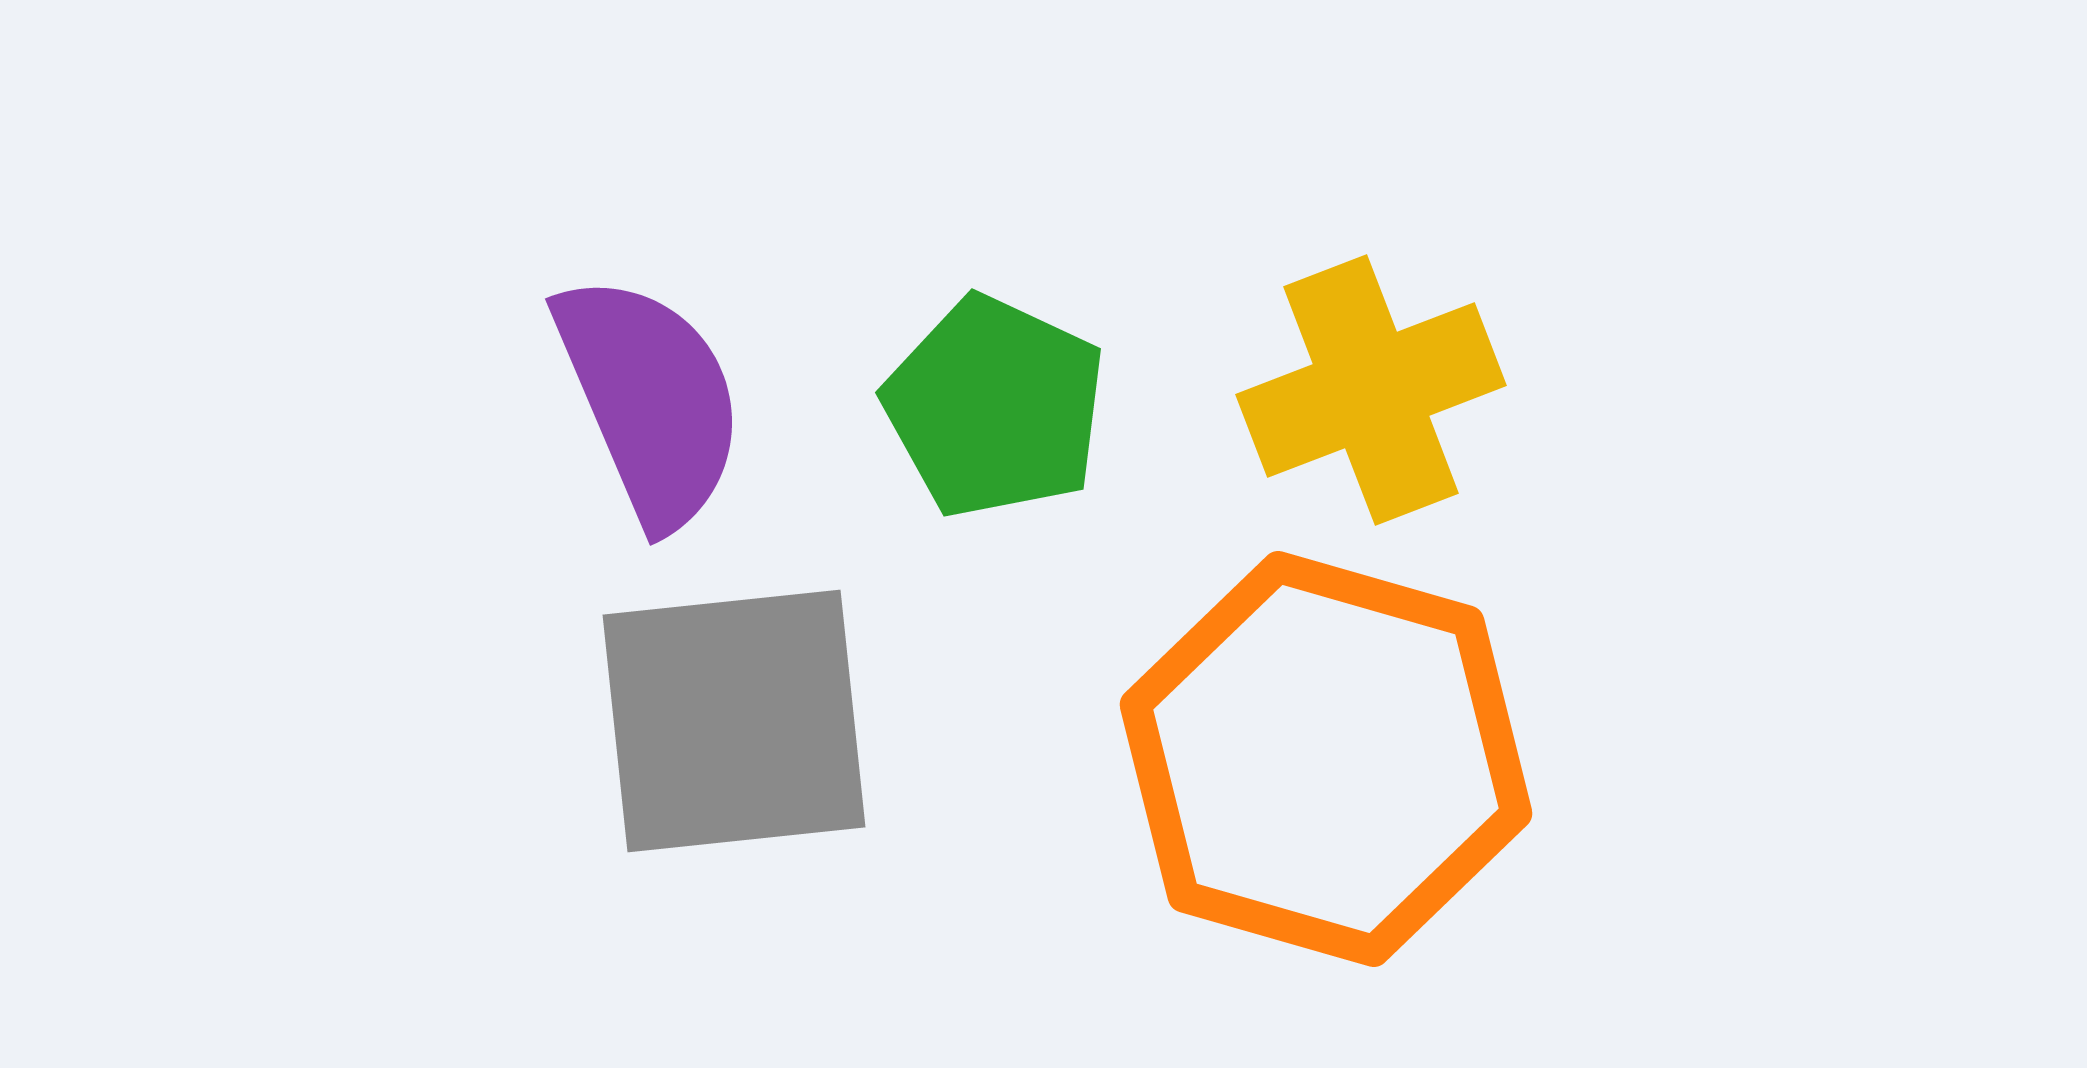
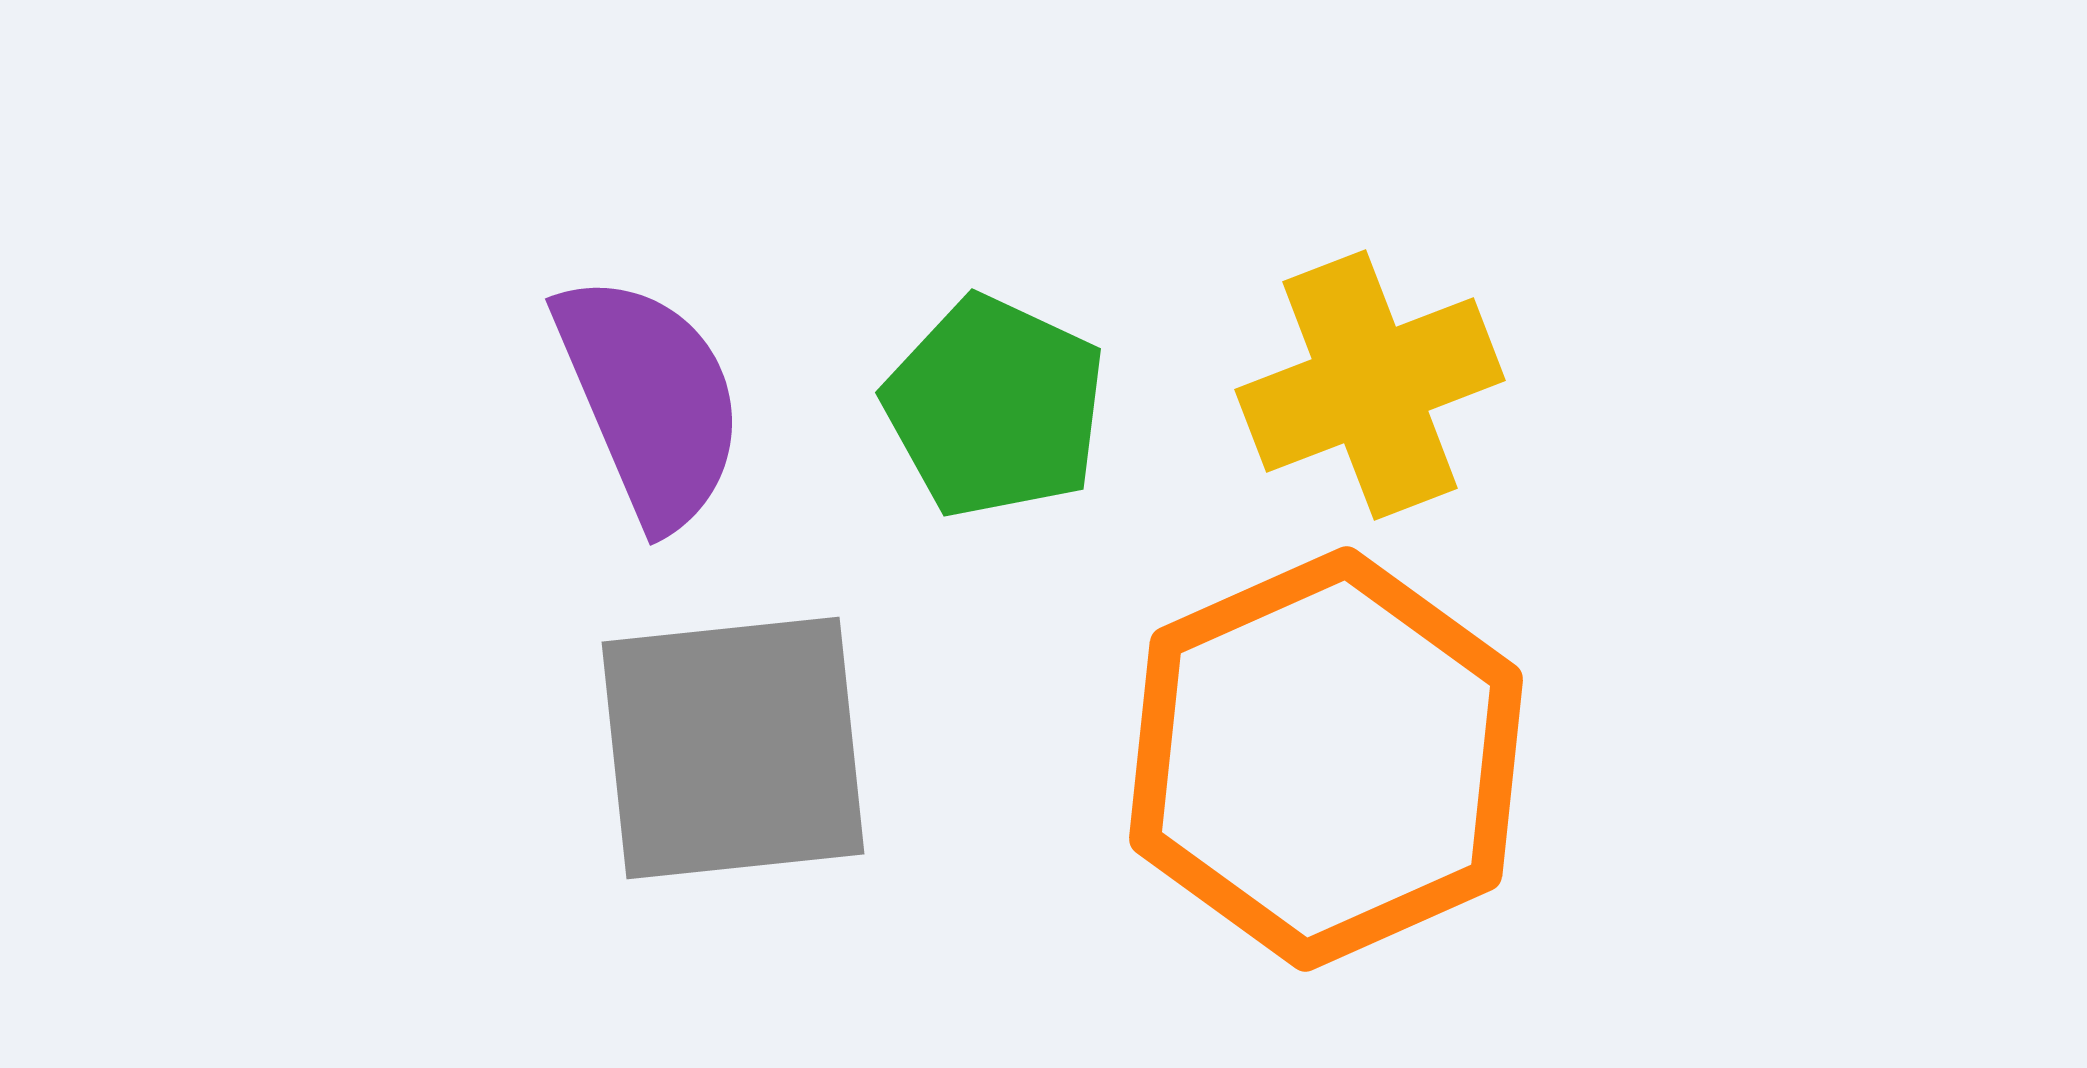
yellow cross: moved 1 px left, 5 px up
gray square: moved 1 px left, 27 px down
orange hexagon: rotated 20 degrees clockwise
